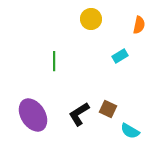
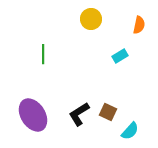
green line: moved 11 px left, 7 px up
brown square: moved 3 px down
cyan semicircle: rotated 78 degrees counterclockwise
